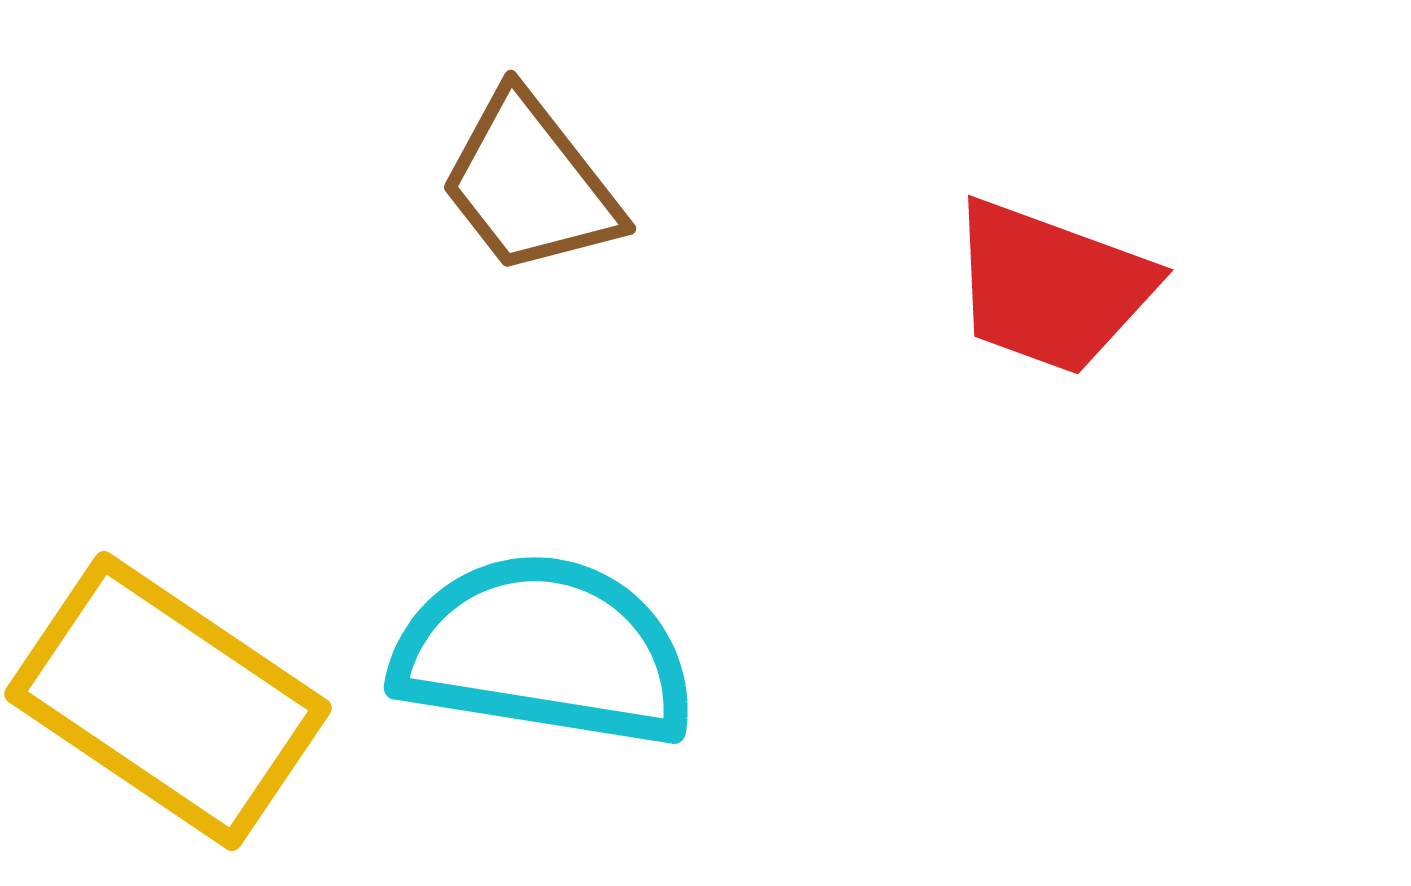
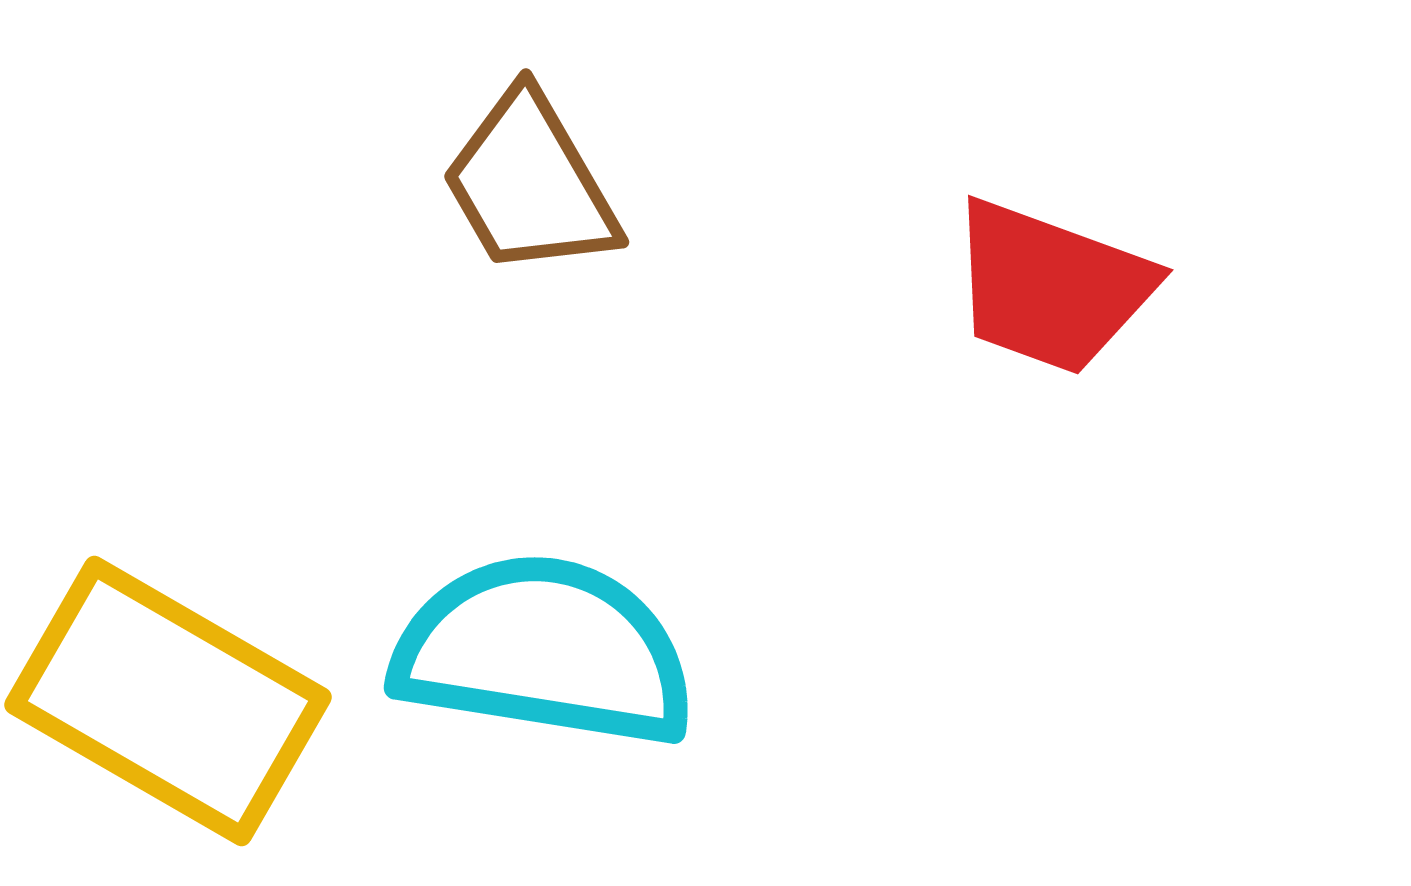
brown trapezoid: rotated 8 degrees clockwise
yellow rectangle: rotated 4 degrees counterclockwise
